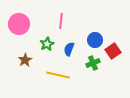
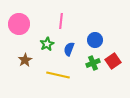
red square: moved 10 px down
